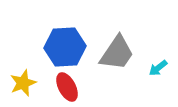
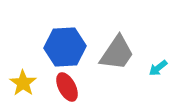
yellow star: rotated 16 degrees counterclockwise
